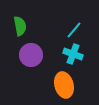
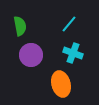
cyan line: moved 5 px left, 6 px up
cyan cross: moved 1 px up
orange ellipse: moved 3 px left, 1 px up
